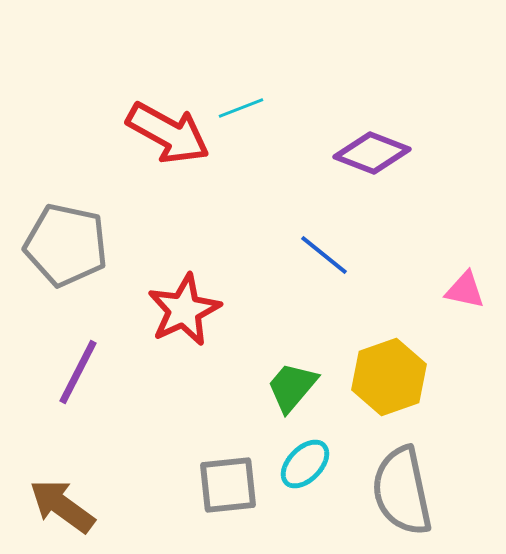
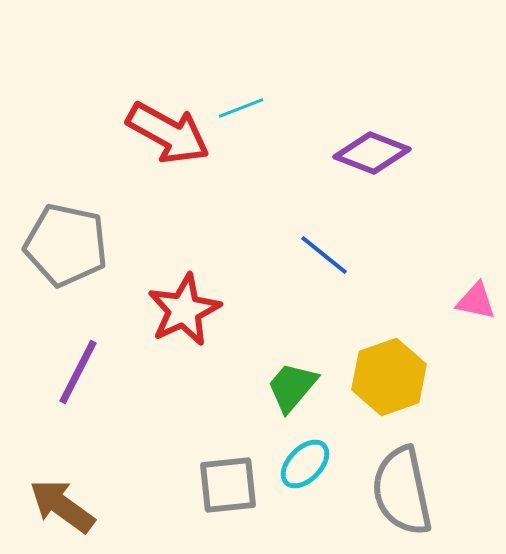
pink triangle: moved 11 px right, 11 px down
